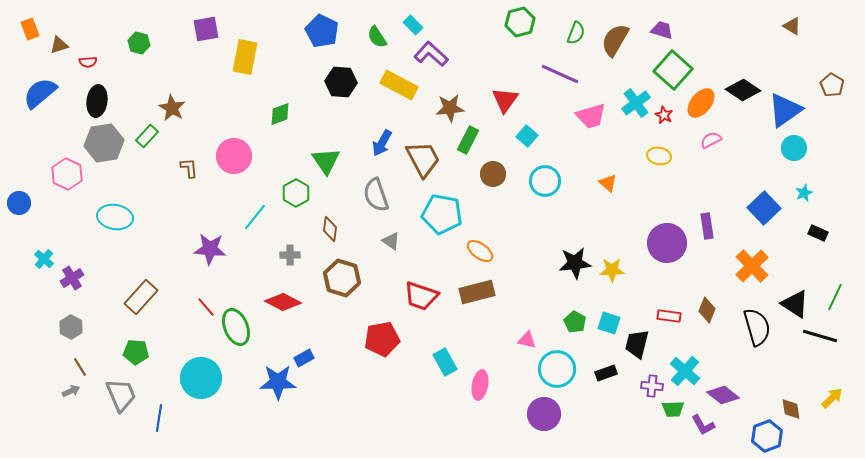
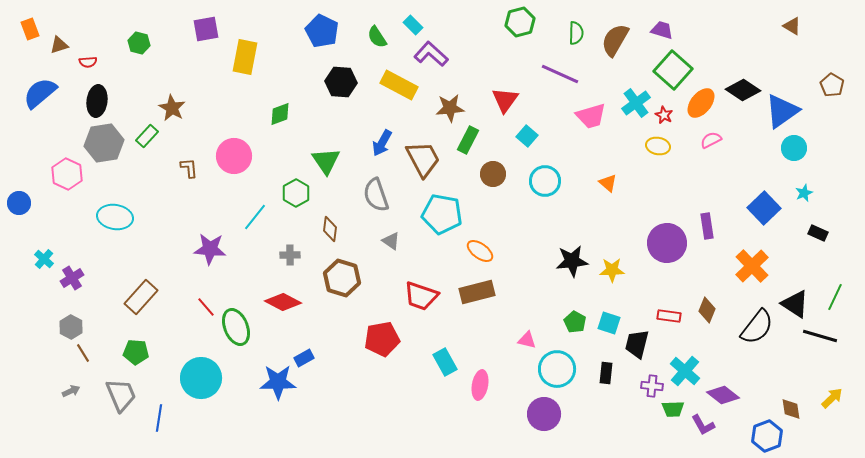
green semicircle at (576, 33): rotated 20 degrees counterclockwise
blue triangle at (785, 110): moved 3 px left, 1 px down
yellow ellipse at (659, 156): moved 1 px left, 10 px up
black star at (575, 263): moved 3 px left, 2 px up
black semicircle at (757, 327): rotated 54 degrees clockwise
brown line at (80, 367): moved 3 px right, 14 px up
black rectangle at (606, 373): rotated 65 degrees counterclockwise
